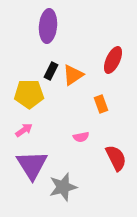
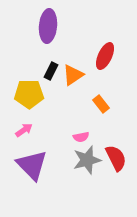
red ellipse: moved 8 px left, 4 px up
orange rectangle: rotated 18 degrees counterclockwise
purple triangle: rotated 12 degrees counterclockwise
gray star: moved 24 px right, 27 px up
